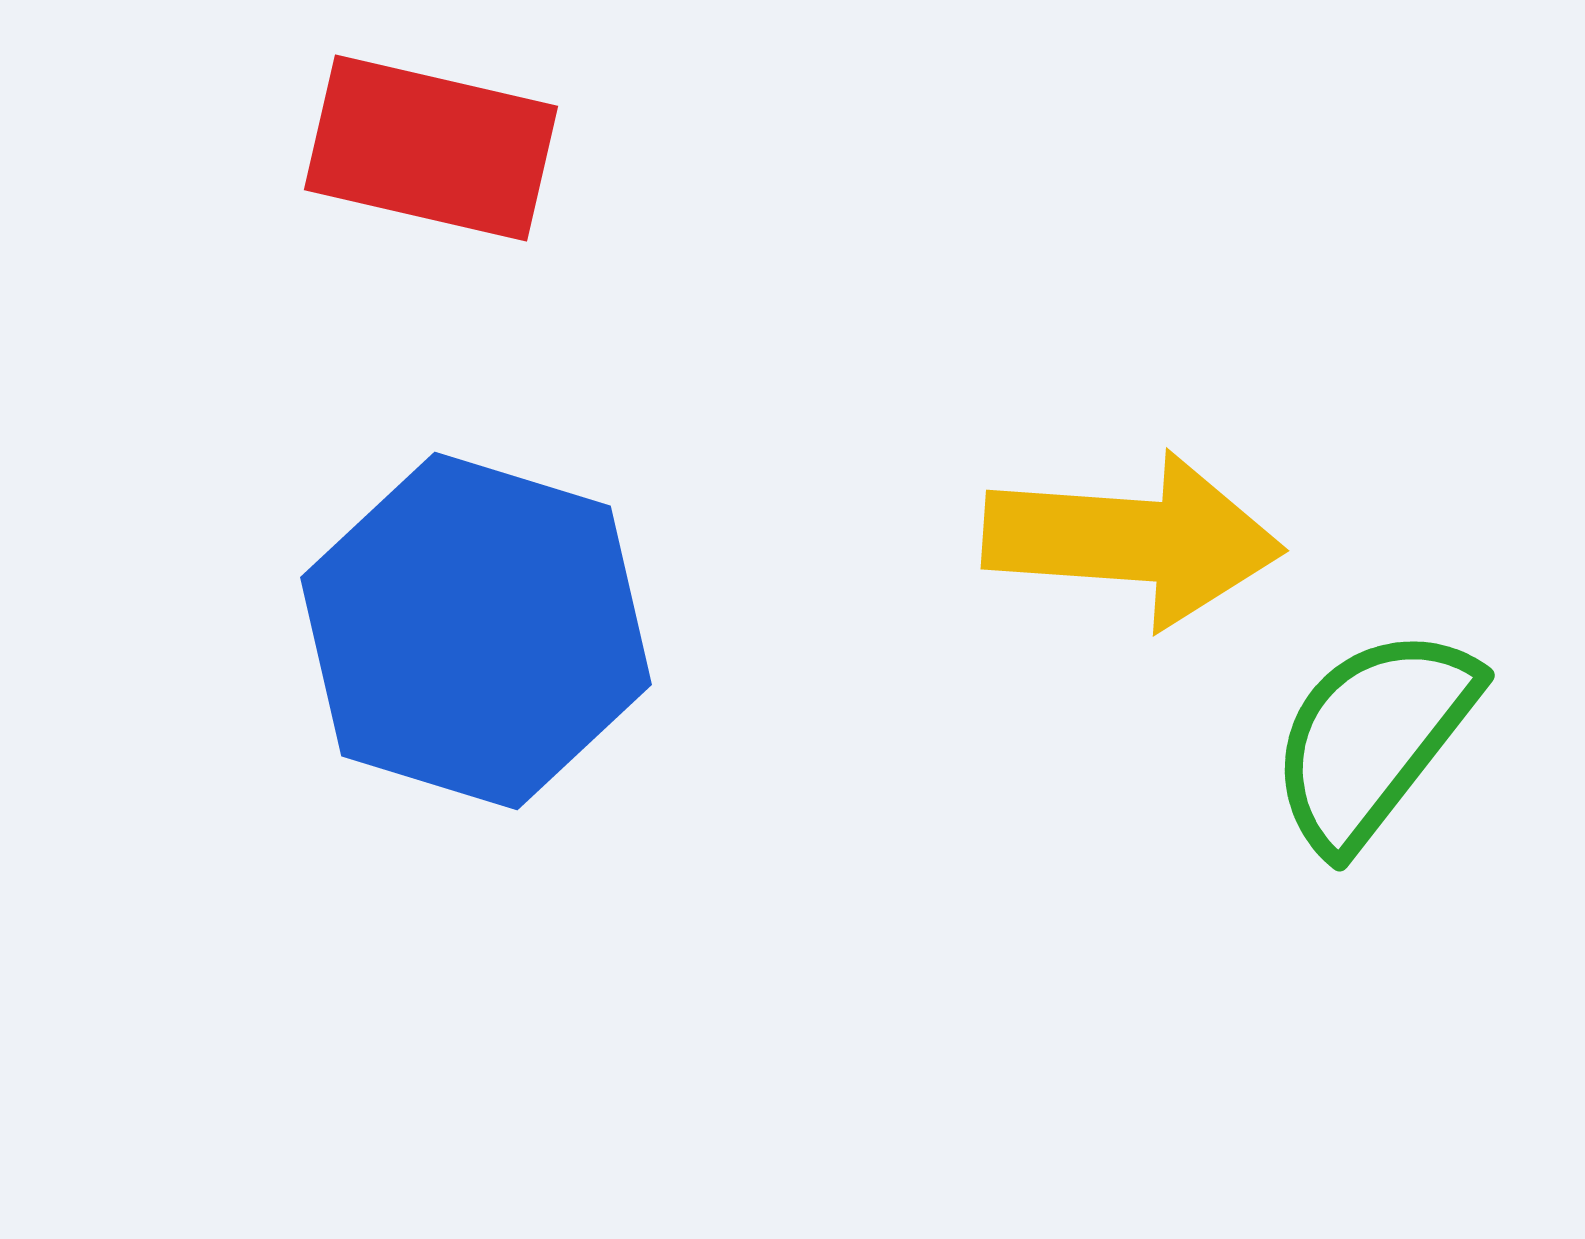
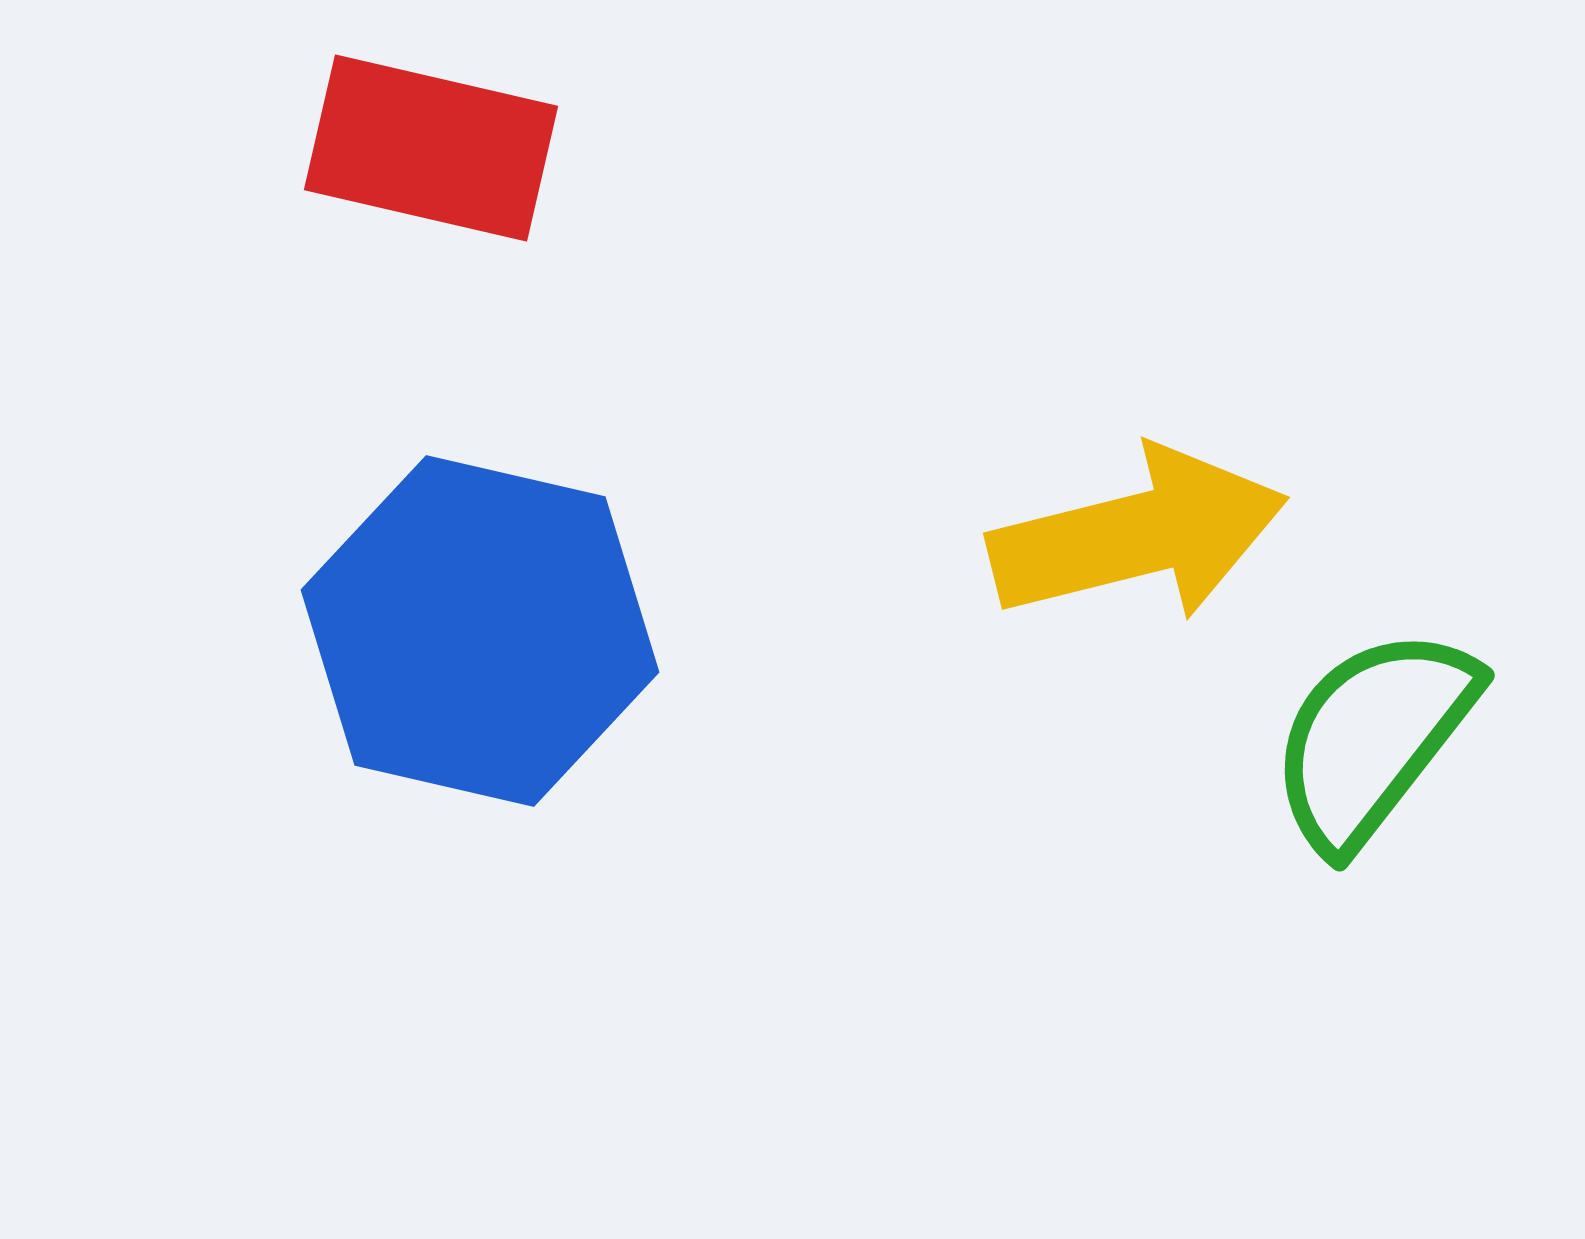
yellow arrow: moved 5 px right, 5 px up; rotated 18 degrees counterclockwise
blue hexagon: moved 4 px right; rotated 4 degrees counterclockwise
